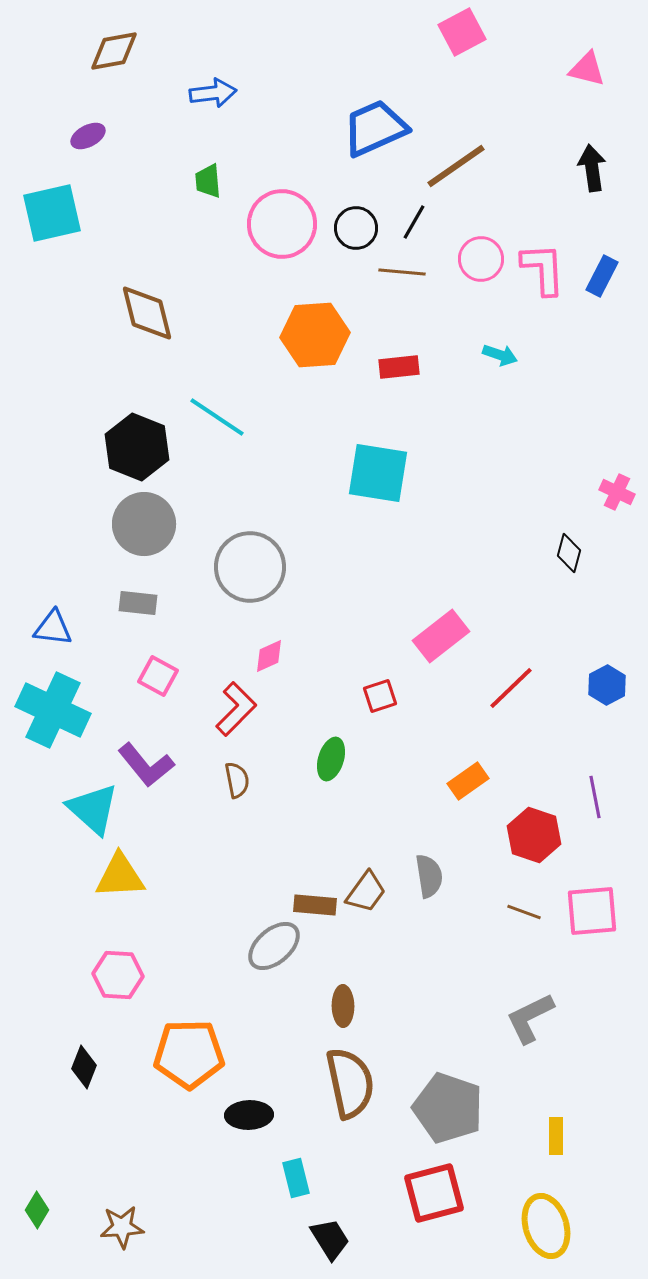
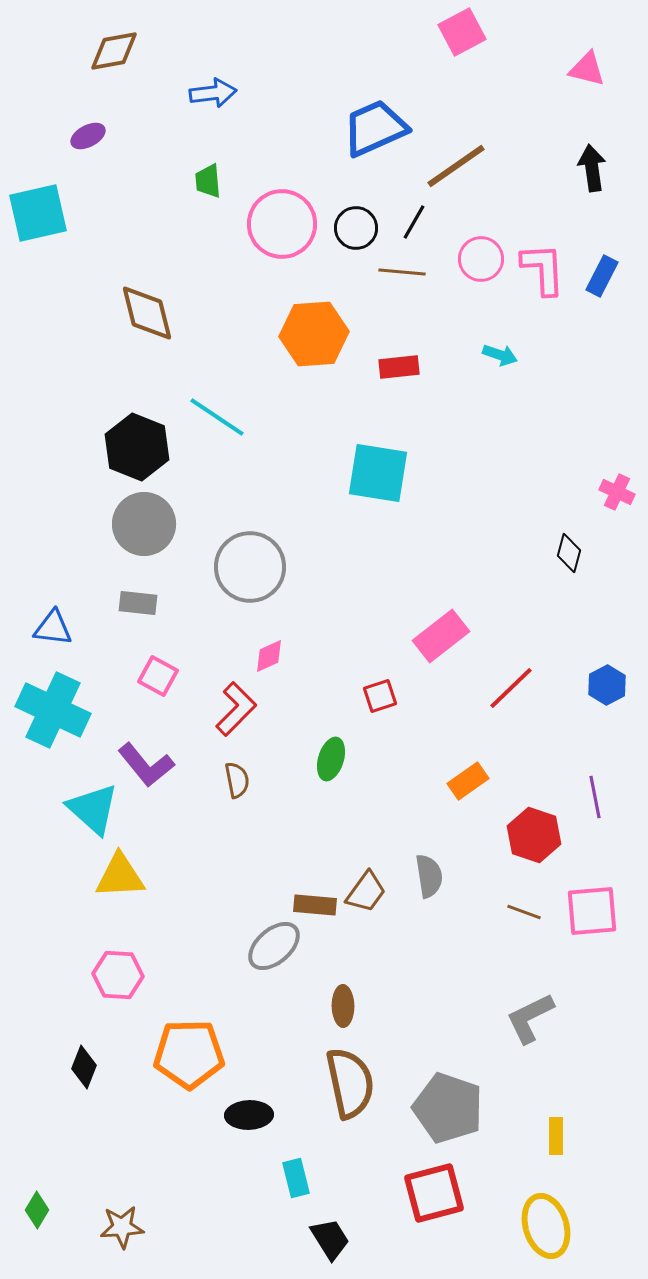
cyan square at (52, 213): moved 14 px left
orange hexagon at (315, 335): moved 1 px left, 1 px up
